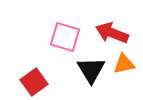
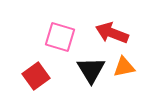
pink square: moved 5 px left
orange triangle: moved 3 px down
red square: moved 2 px right, 6 px up
